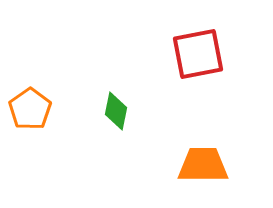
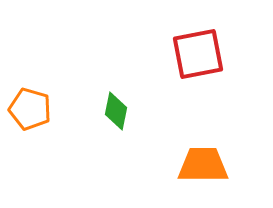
orange pentagon: rotated 21 degrees counterclockwise
